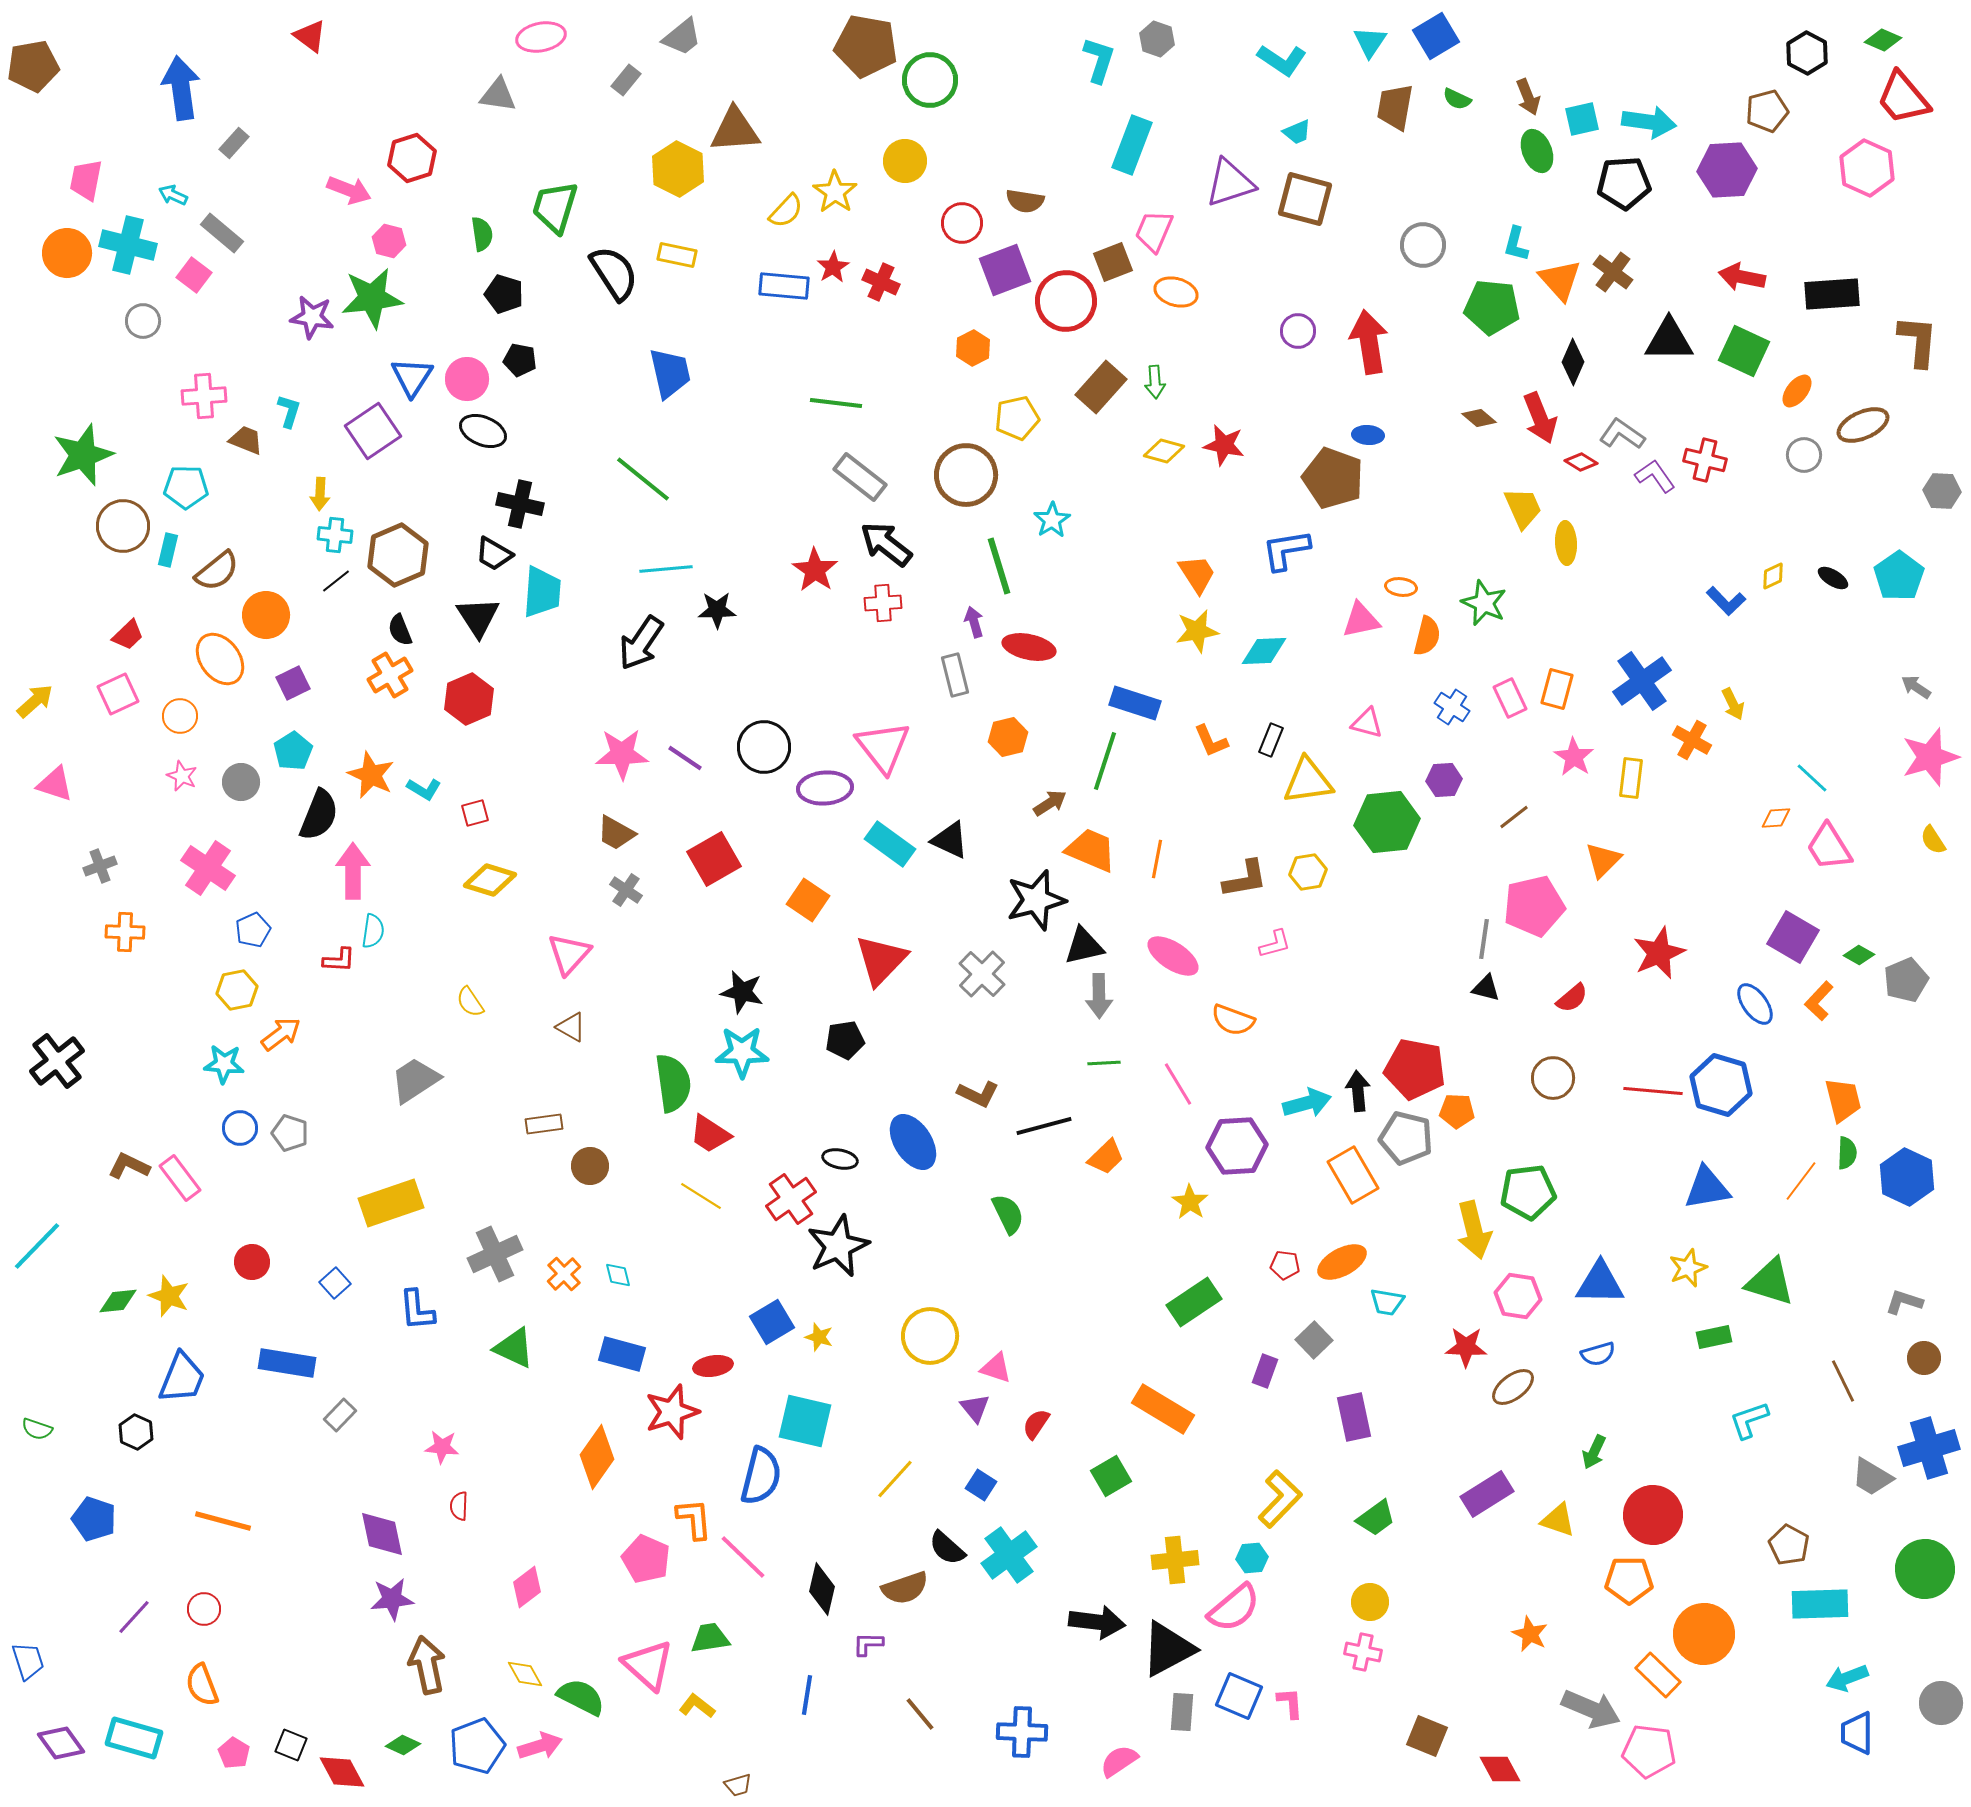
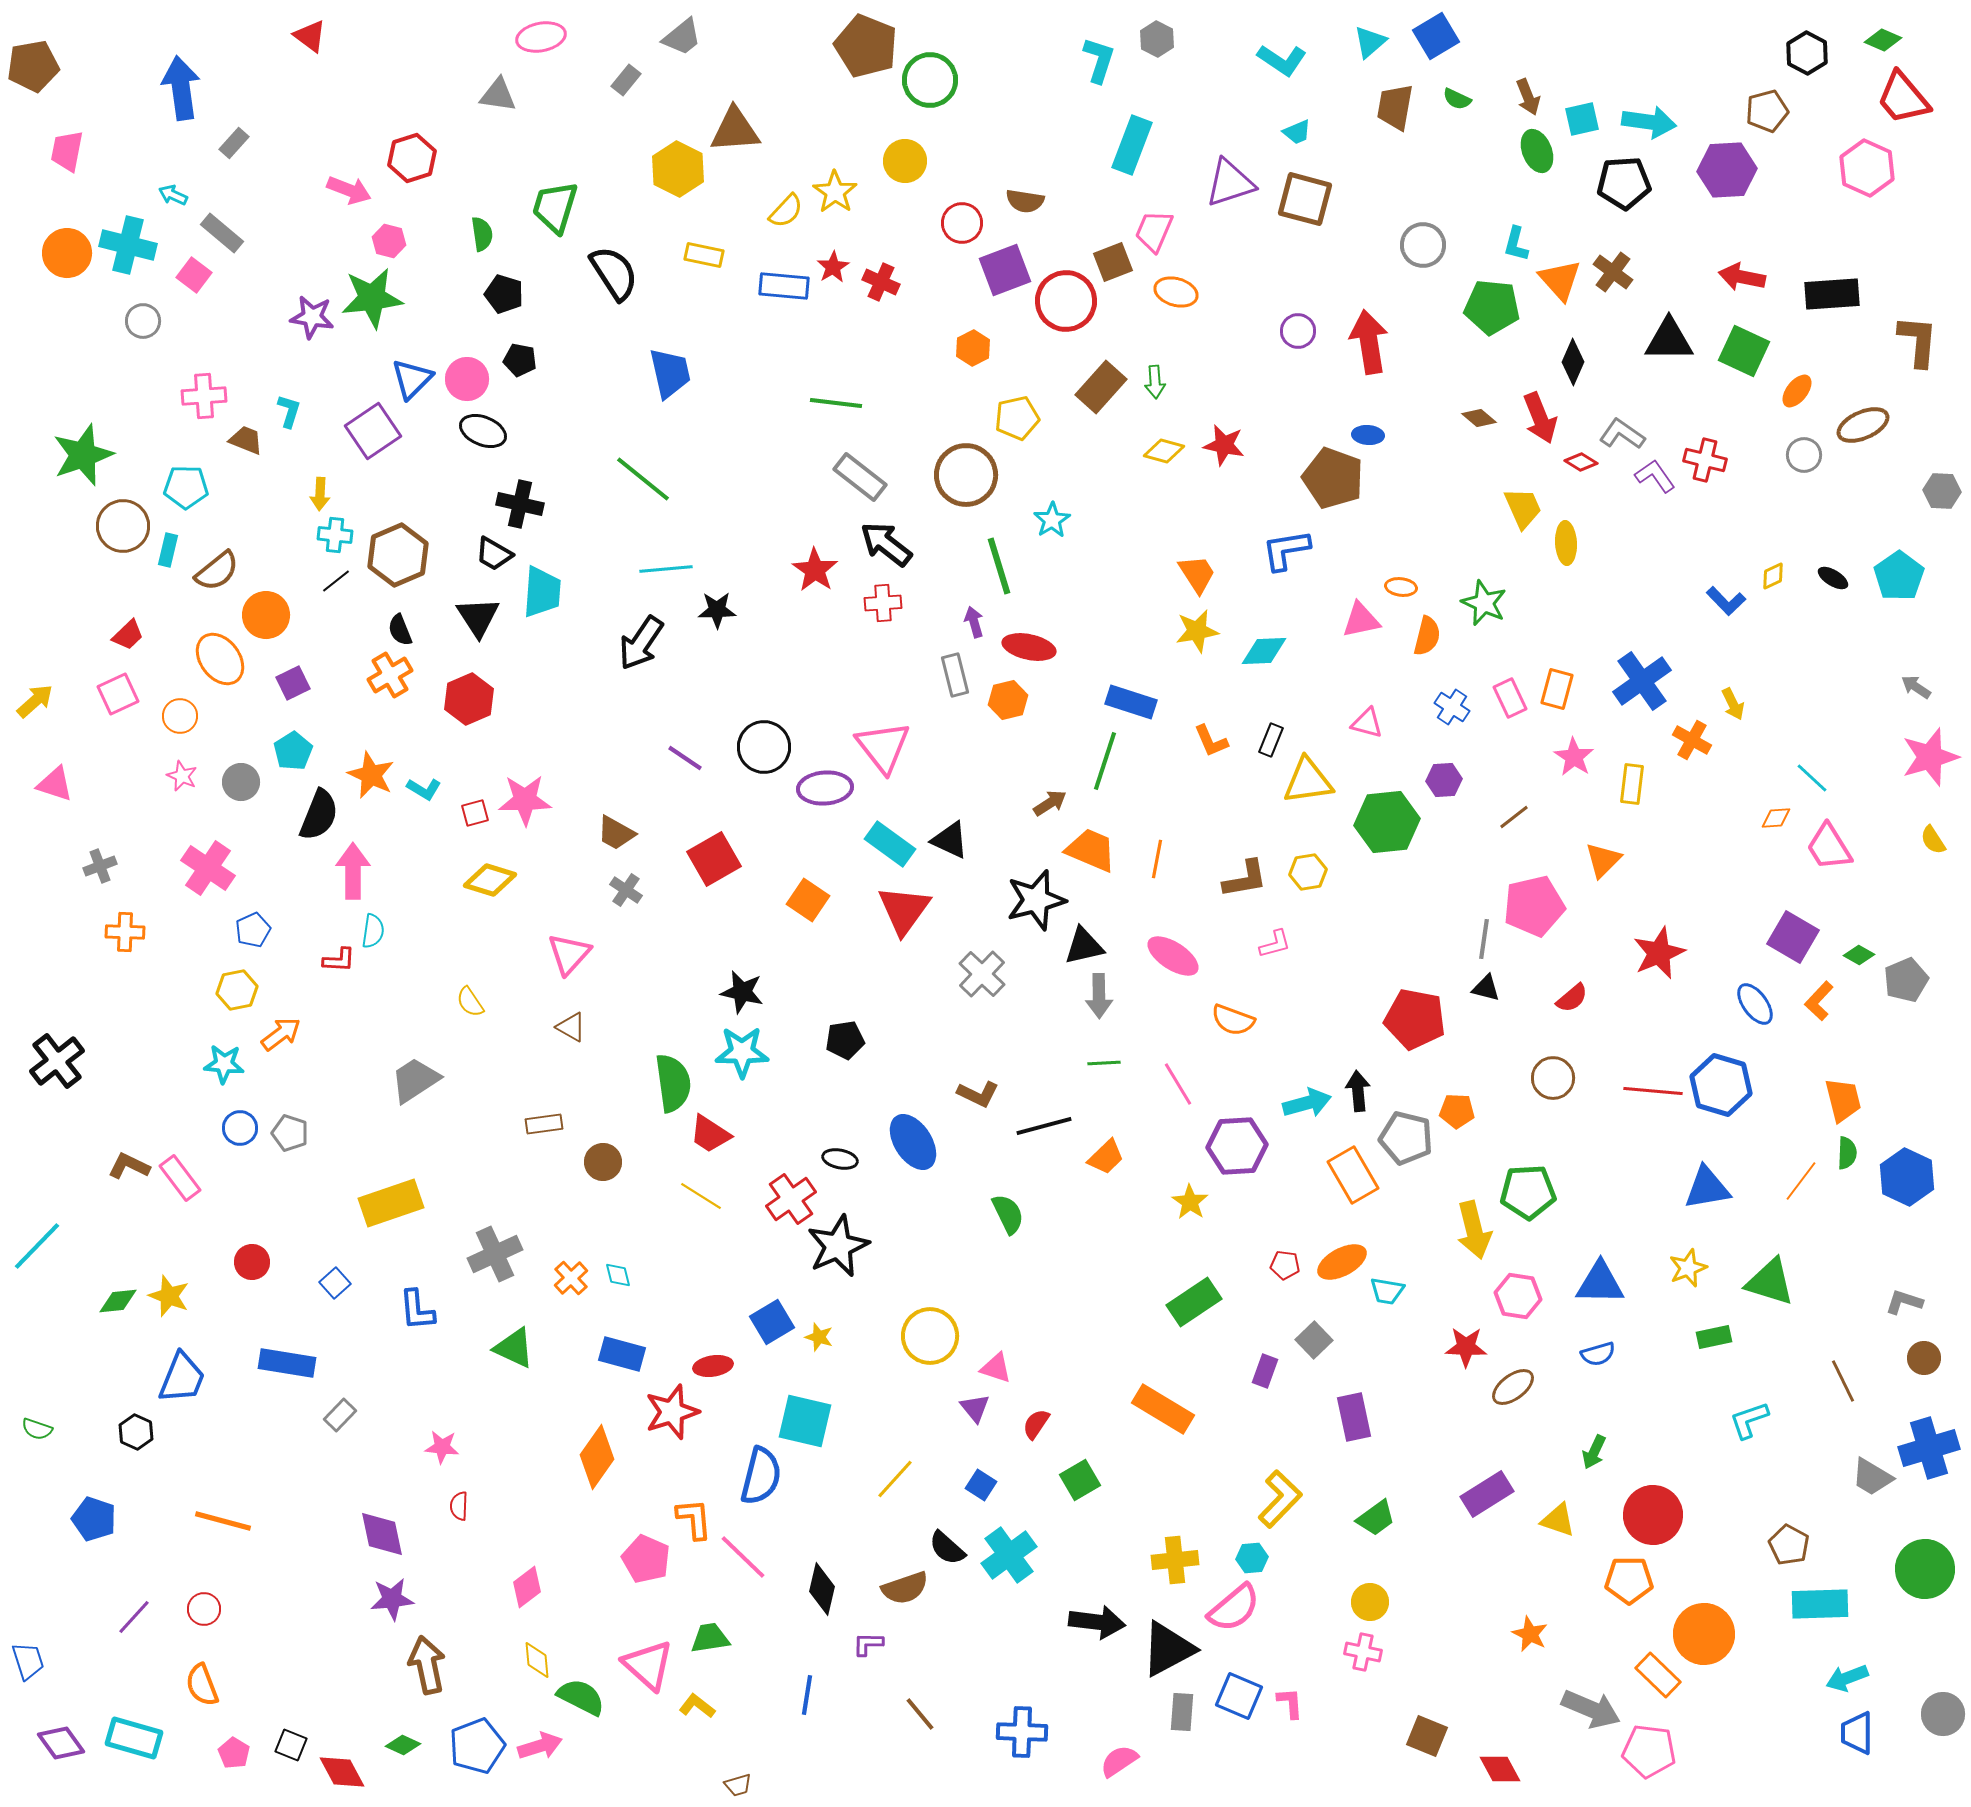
gray hexagon at (1157, 39): rotated 8 degrees clockwise
cyan triangle at (1370, 42): rotated 15 degrees clockwise
brown pentagon at (866, 46): rotated 12 degrees clockwise
pink trapezoid at (86, 180): moved 19 px left, 29 px up
yellow rectangle at (677, 255): moved 27 px right
blue triangle at (412, 377): moved 2 px down; rotated 12 degrees clockwise
blue rectangle at (1135, 703): moved 4 px left, 1 px up
orange hexagon at (1008, 737): moved 37 px up
pink star at (622, 754): moved 97 px left, 46 px down
yellow rectangle at (1631, 778): moved 1 px right, 6 px down
red triangle at (881, 960): moved 23 px right, 50 px up; rotated 8 degrees counterclockwise
red pentagon at (1415, 1069): moved 50 px up
brown circle at (590, 1166): moved 13 px right, 4 px up
green pentagon at (1528, 1192): rotated 4 degrees clockwise
orange cross at (564, 1274): moved 7 px right, 4 px down
cyan trapezoid at (1387, 1302): moved 11 px up
green square at (1111, 1476): moved 31 px left, 4 px down
yellow diamond at (525, 1674): moved 12 px right, 14 px up; rotated 24 degrees clockwise
gray circle at (1941, 1703): moved 2 px right, 11 px down
